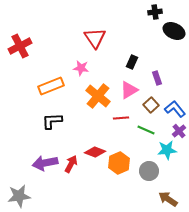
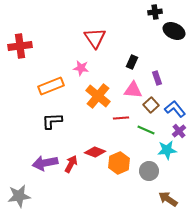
red cross: rotated 20 degrees clockwise
pink triangle: moved 4 px right; rotated 36 degrees clockwise
